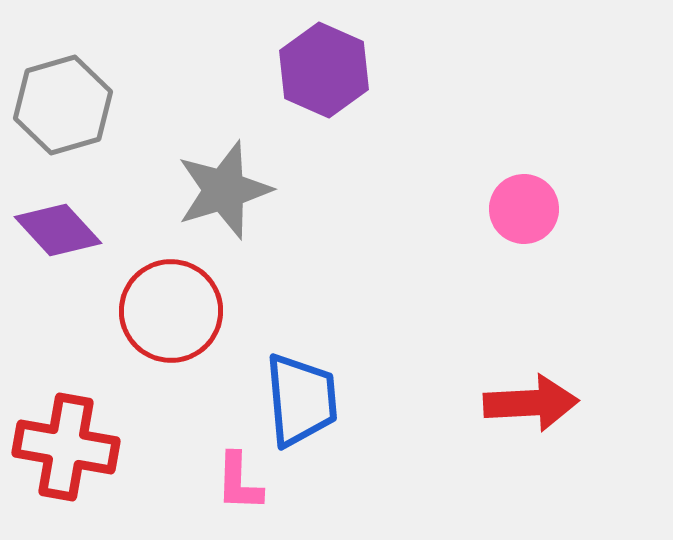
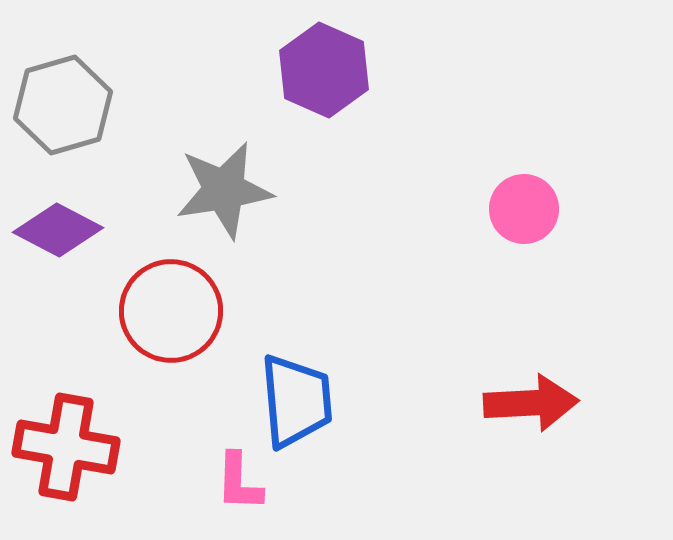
gray star: rotated 8 degrees clockwise
purple diamond: rotated 20 degrees counterclockwise
blue trapezoid: moved 5 px left, 1 px down
